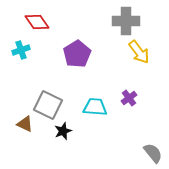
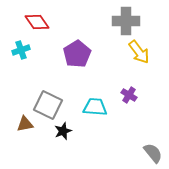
purple cross: moved 3 px up; rotated 21 degrees counterclockwise
brown triangle: rotated 36 degrees counterclockwise
